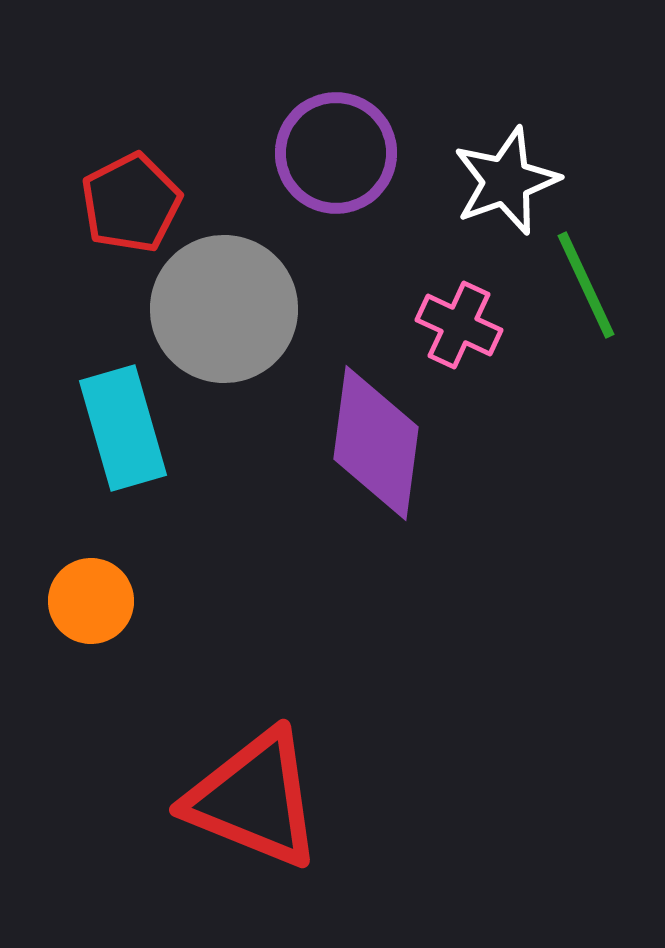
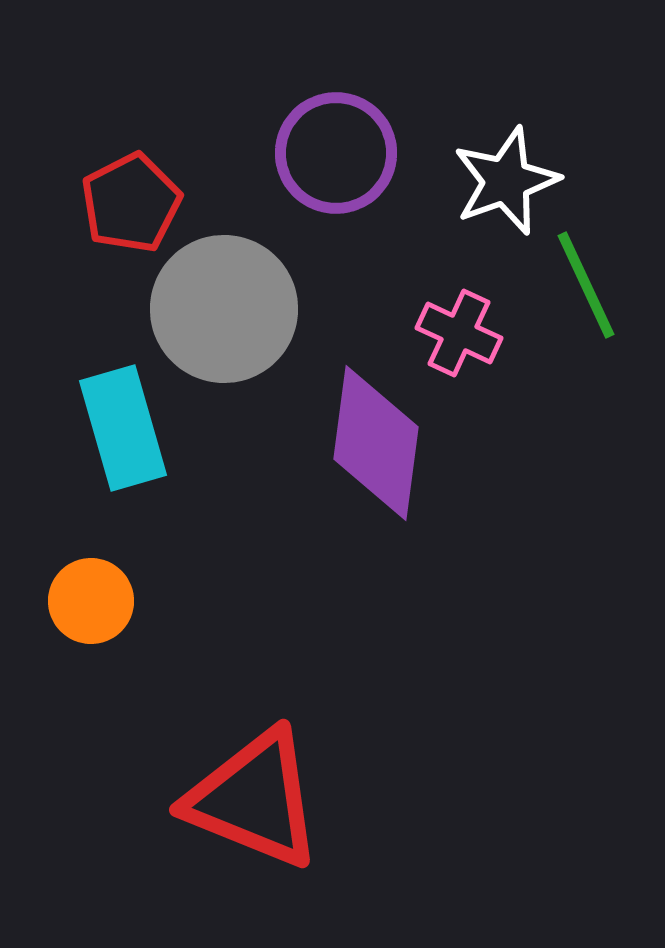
pink cross: moved 8 px down
